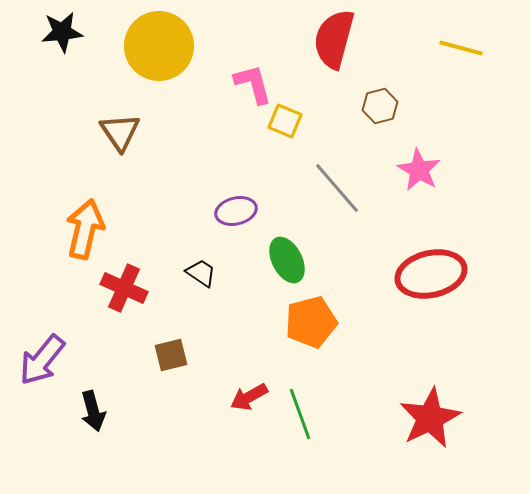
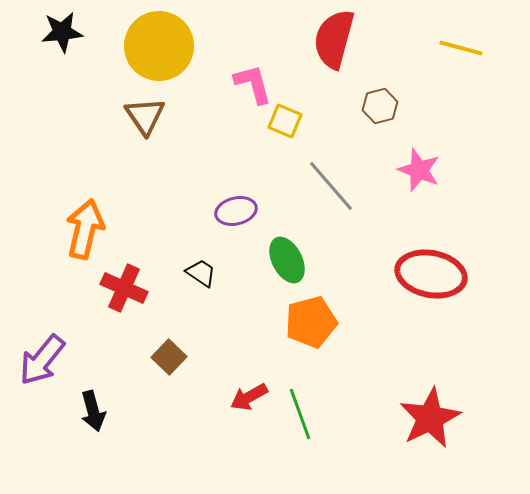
brown triangle: moved 25 px right, 16 px up
pink star: rotated 9 degrees counterclockwise
gray line: moved 6 px left, 2 px up
red ellipse: rotated 24 degrees clockwise
brown square: moved 2 px left, 2 px down; rotated 32 degrees counterclockwise
